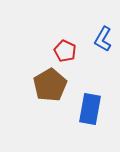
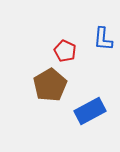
blue L-shape: rotated 25 degrees counterclockwise
blue rectangle: moved 2 px down; rotated 52 degrees clockwise
